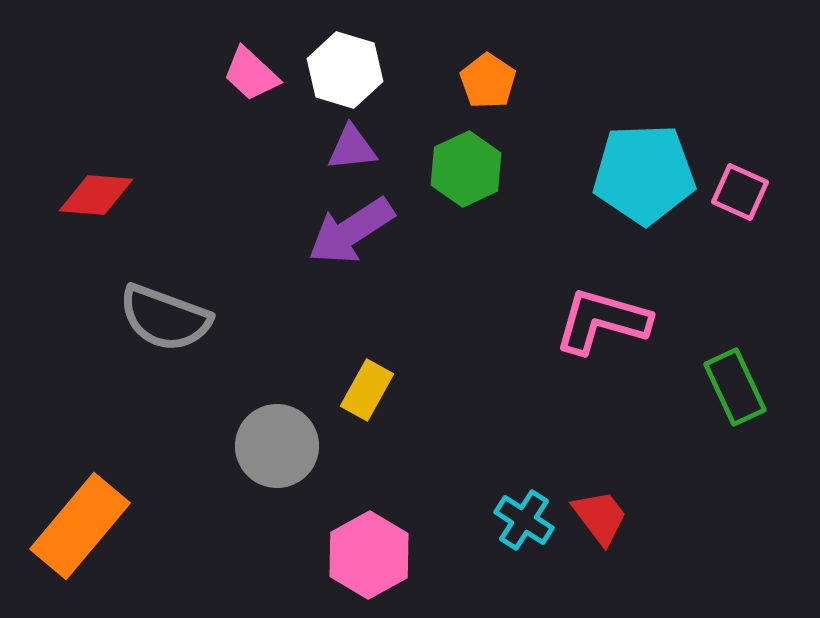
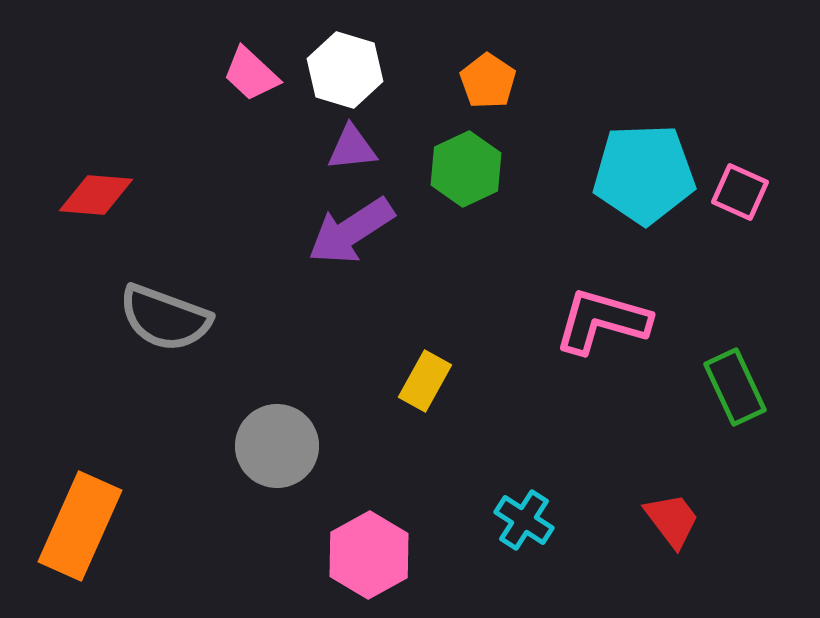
yellow rectangle: moved 58 px right, 9 px up
red trapezoid: moved 72 px right, 3 px down
orange rectangle: rotated 16 degrees counterclockwise
